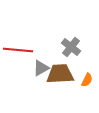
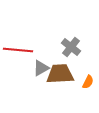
orange semicircle: moved 1 px right, 2 px down
